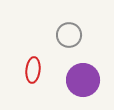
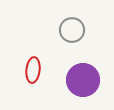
gray circle: moved 3 px right, 5 px up
